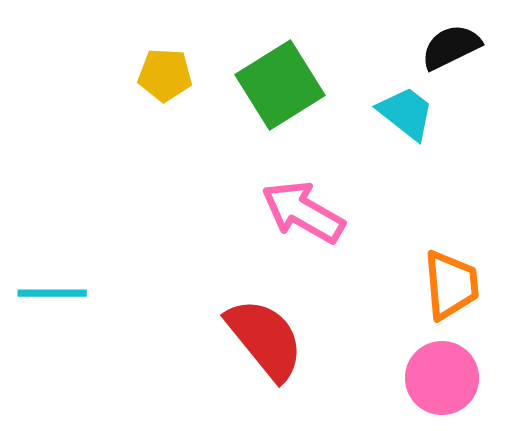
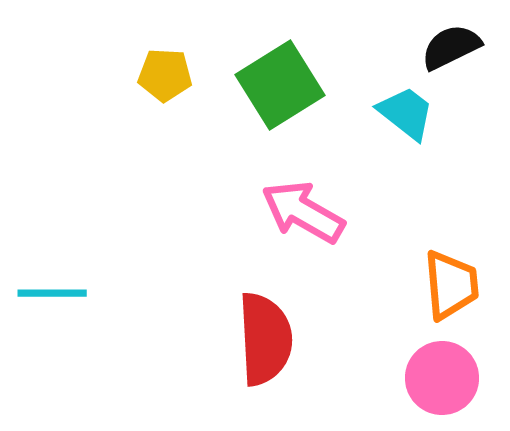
red semicircle: rotated 36 degrees clockwise
